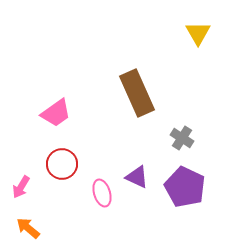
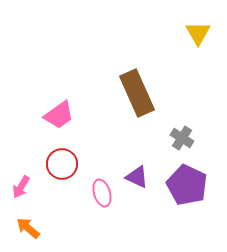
pink trapezoid: moved 3 px right, 2 px down
purple pentagon: moved 2 px right, 2 px up
